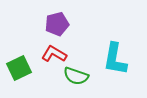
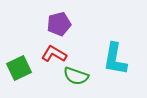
purple pentagon: moved 2 px right
